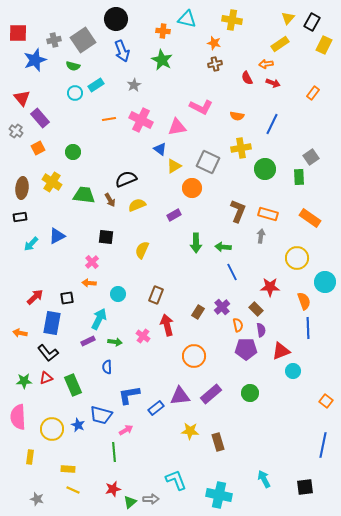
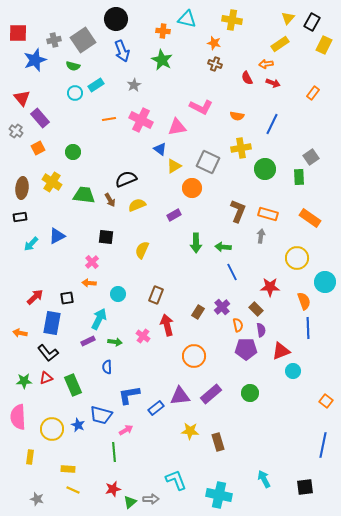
brown cross at (215, 64): rotated 32 degrees clockwise
